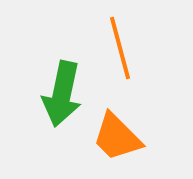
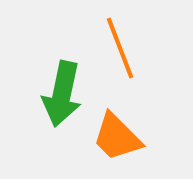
orange line: rotated 6 degrees counterclockwise
